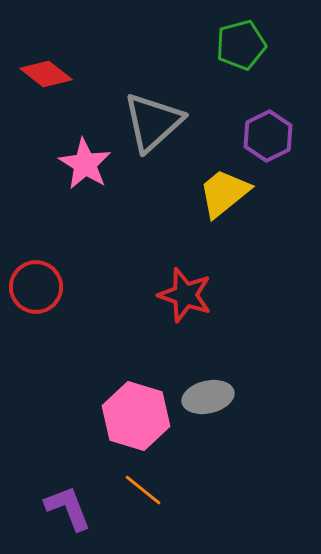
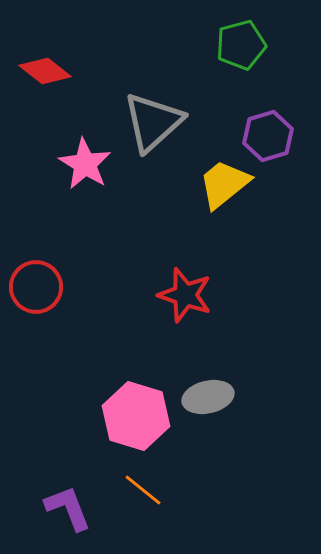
red diamond: moved 1 px left, 3 px up
purple hexagon: rotated 9 degrees clockwise
yellow trapezoid: moved 9 px up
